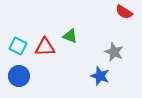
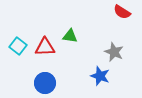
red semicircle: moved 2 px left
green triangle: rotated 14 degrees counterclockwise
cyan square: rotated 12 degrees clockwise
blue circle: moved 26 px right, 7 px down
